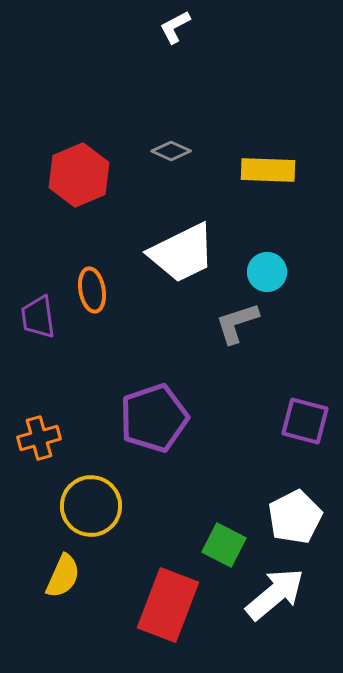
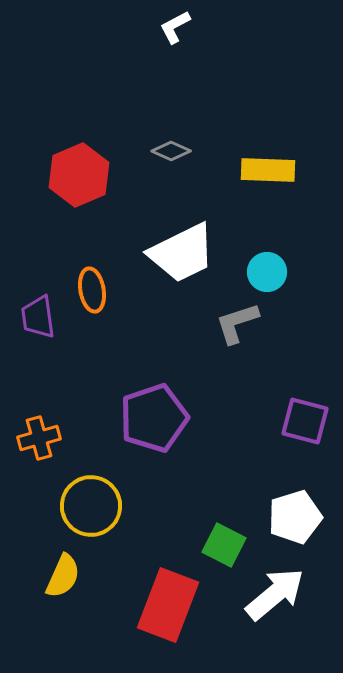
white pentagon: rotated 10 degrees clockwise
